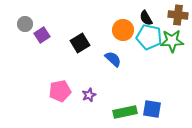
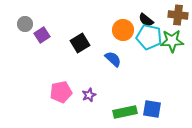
black semicircle: moved 2 px down; rotated 21 degrees counterclockwise
pink pentagon: moved 1 px right, 1 px down
